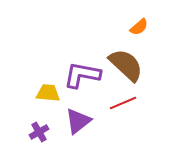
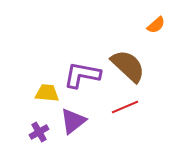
orange semicircle: moved 17 px right, 2 px up
brown semicircle: moved 2 px right, 1 px down
yellow trapezoid: moved 1 px left
red line: moved 2 px right, 4 px down
purple triangle: moved 5 px left
